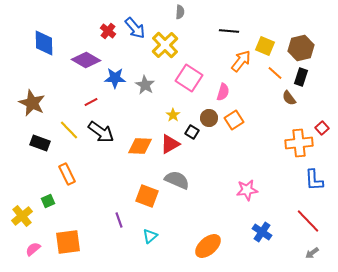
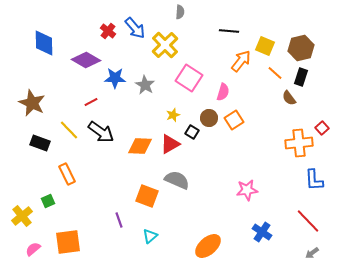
yellow star at (173, 115): rotated 16 degrees clockwise
